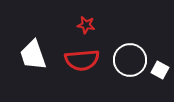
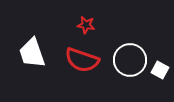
white trapezoid: moved 1 px left, 2 px up
red semicircle: rotated 24 degrees clockwise
